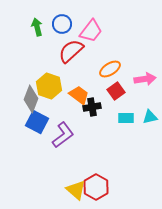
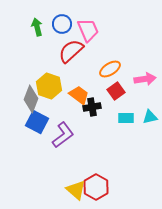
pink trapezoid: moved 3 px left, 1 px up; rotated 60 degrees counterclockwise
